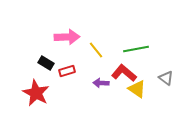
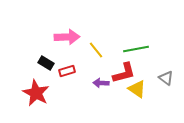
red L-shape: rotated 125 degrees clockwise
